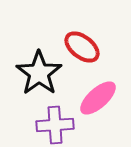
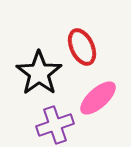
red ellipse: rotated 27 degrees clockwise
purple cross: rotated 15 degrees counterclockwise
